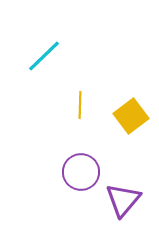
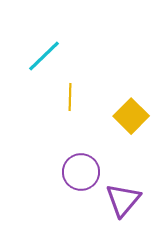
yellow line: moved 10 px left, 8 px up
yellow square: rotated 8 degrees counterclockwise
